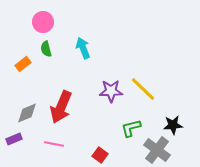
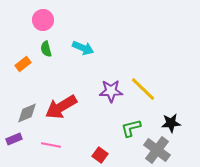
pink circle: moved 2 px up
cyan arrow: rotated 135 degrees clockwise
red arrow: rotated 36 degrees clockwise
black star: moved 2 px left, 2 px up
pink line: moved 3 px left, 1 px down
